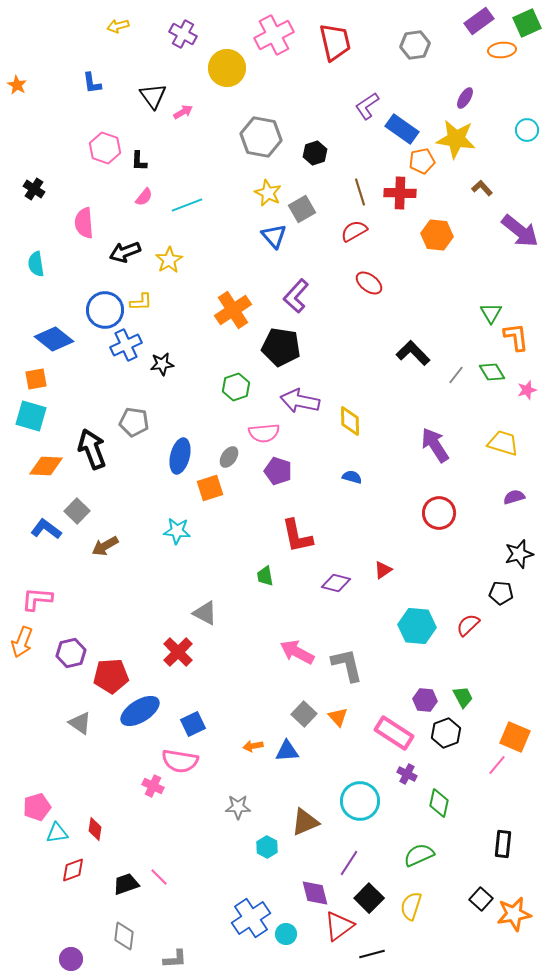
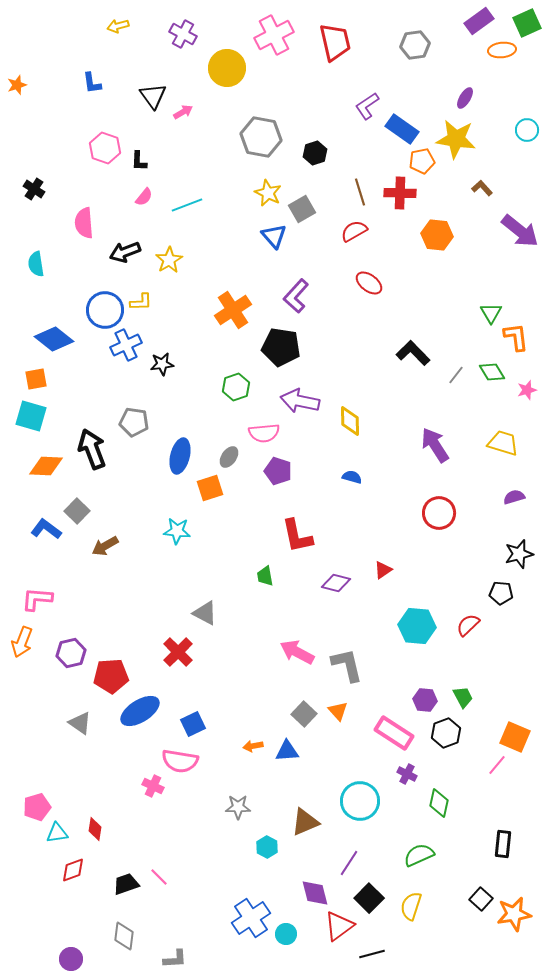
orange star at (17, 85): rotated 24 degrees clockwise
orange triangle at (338, 717): moved 6 px up
